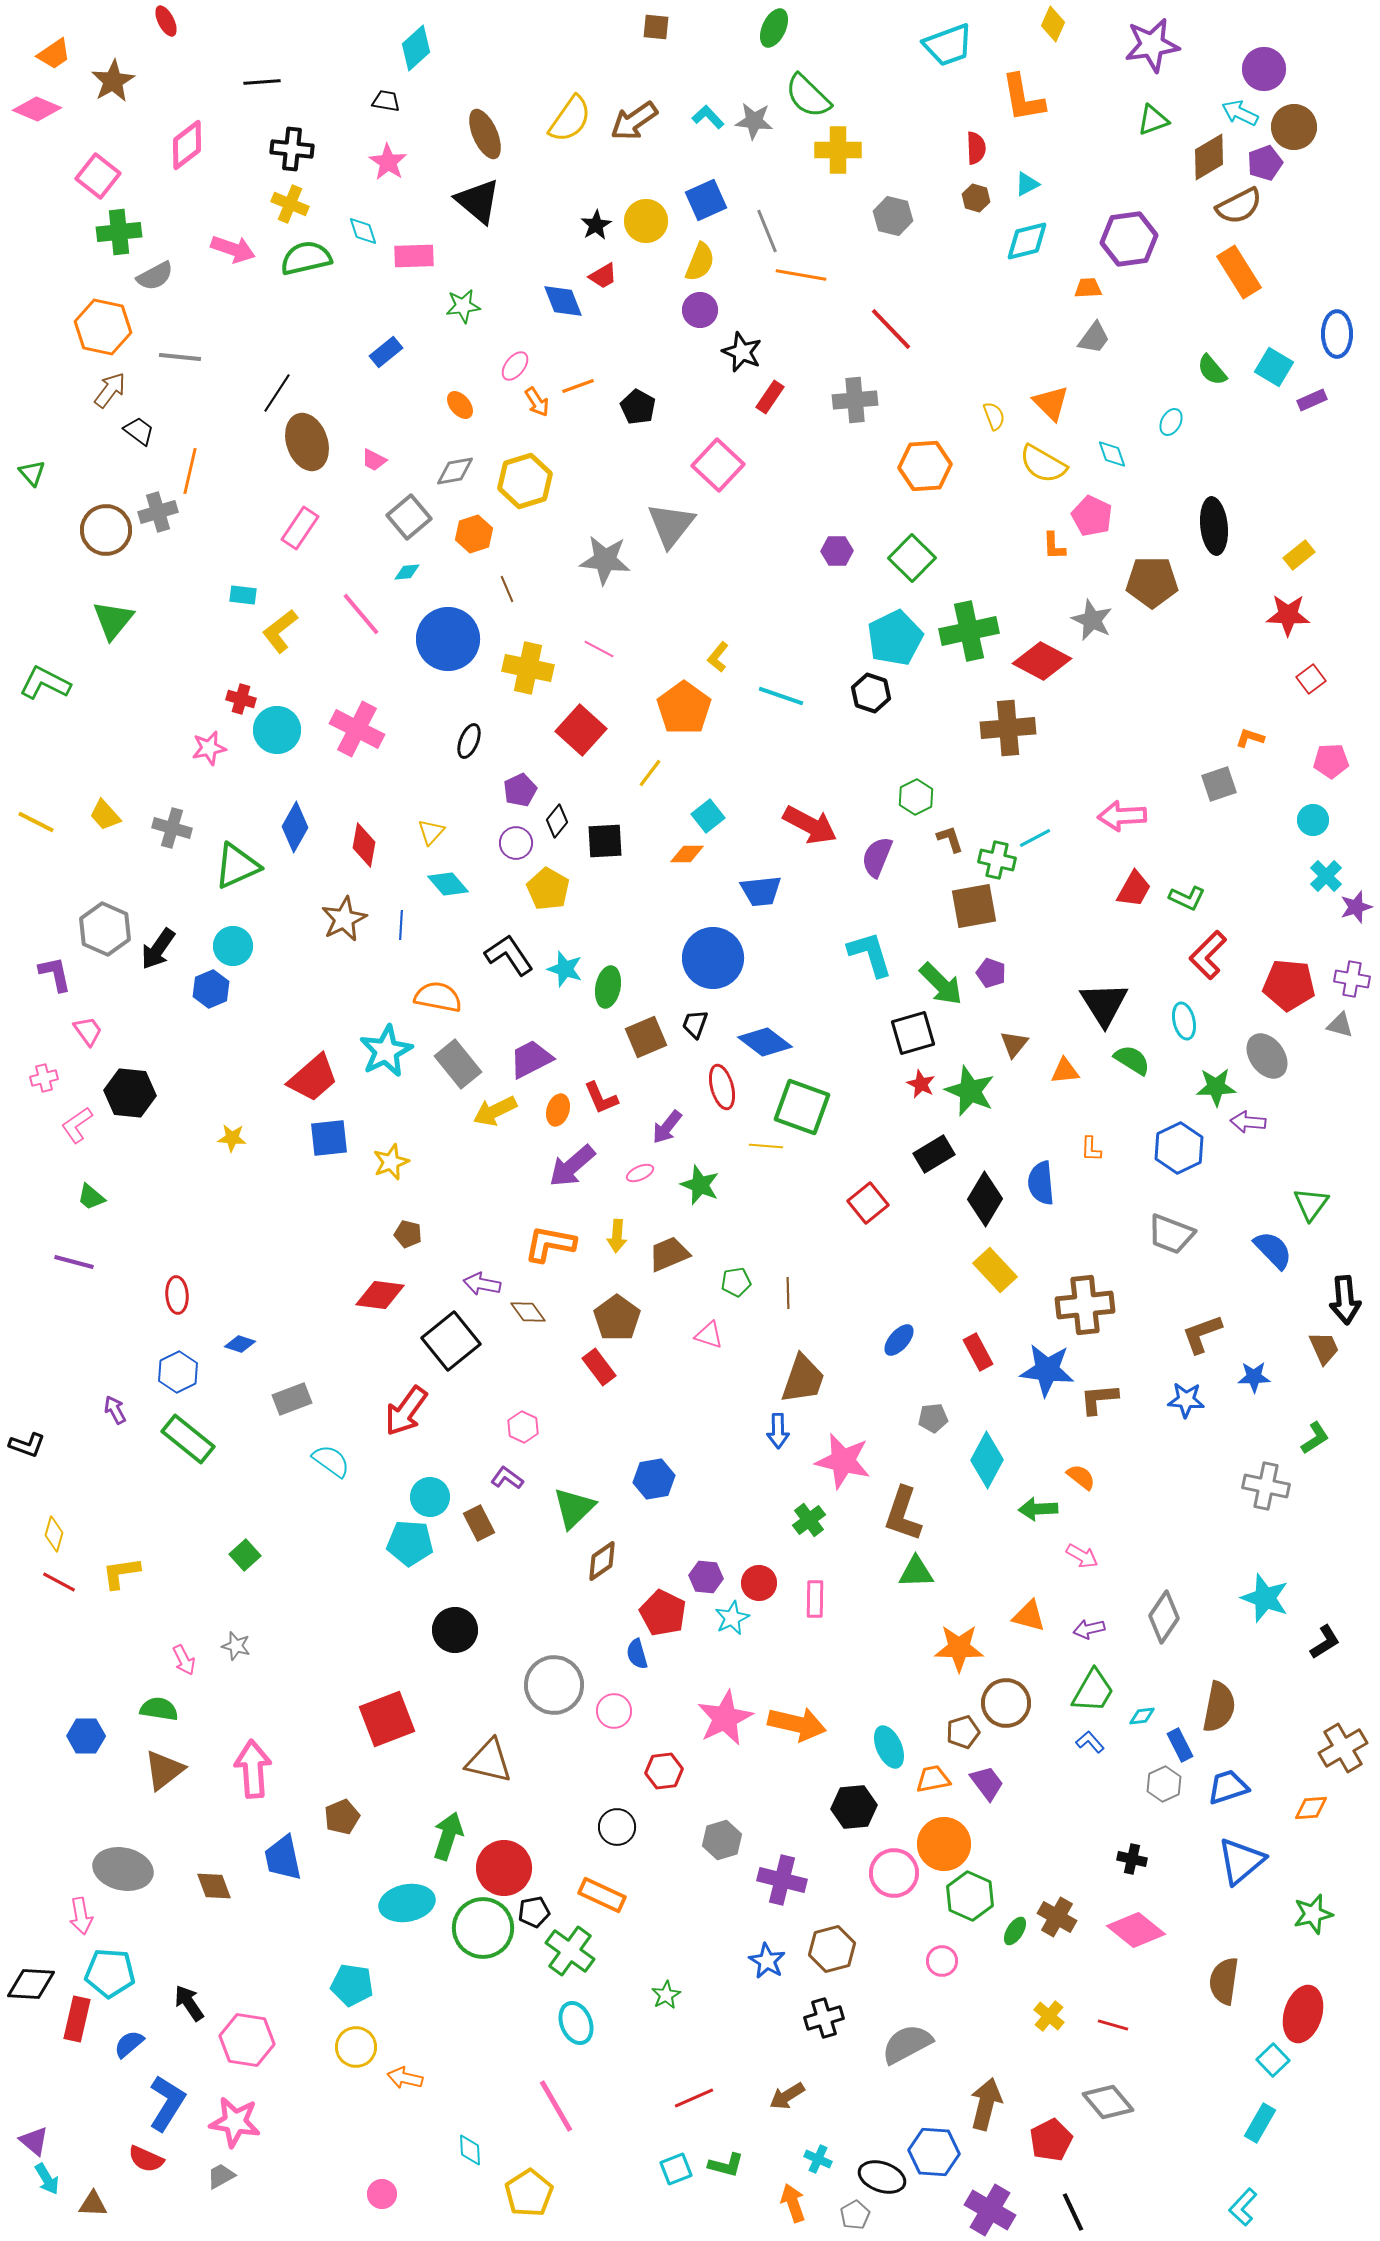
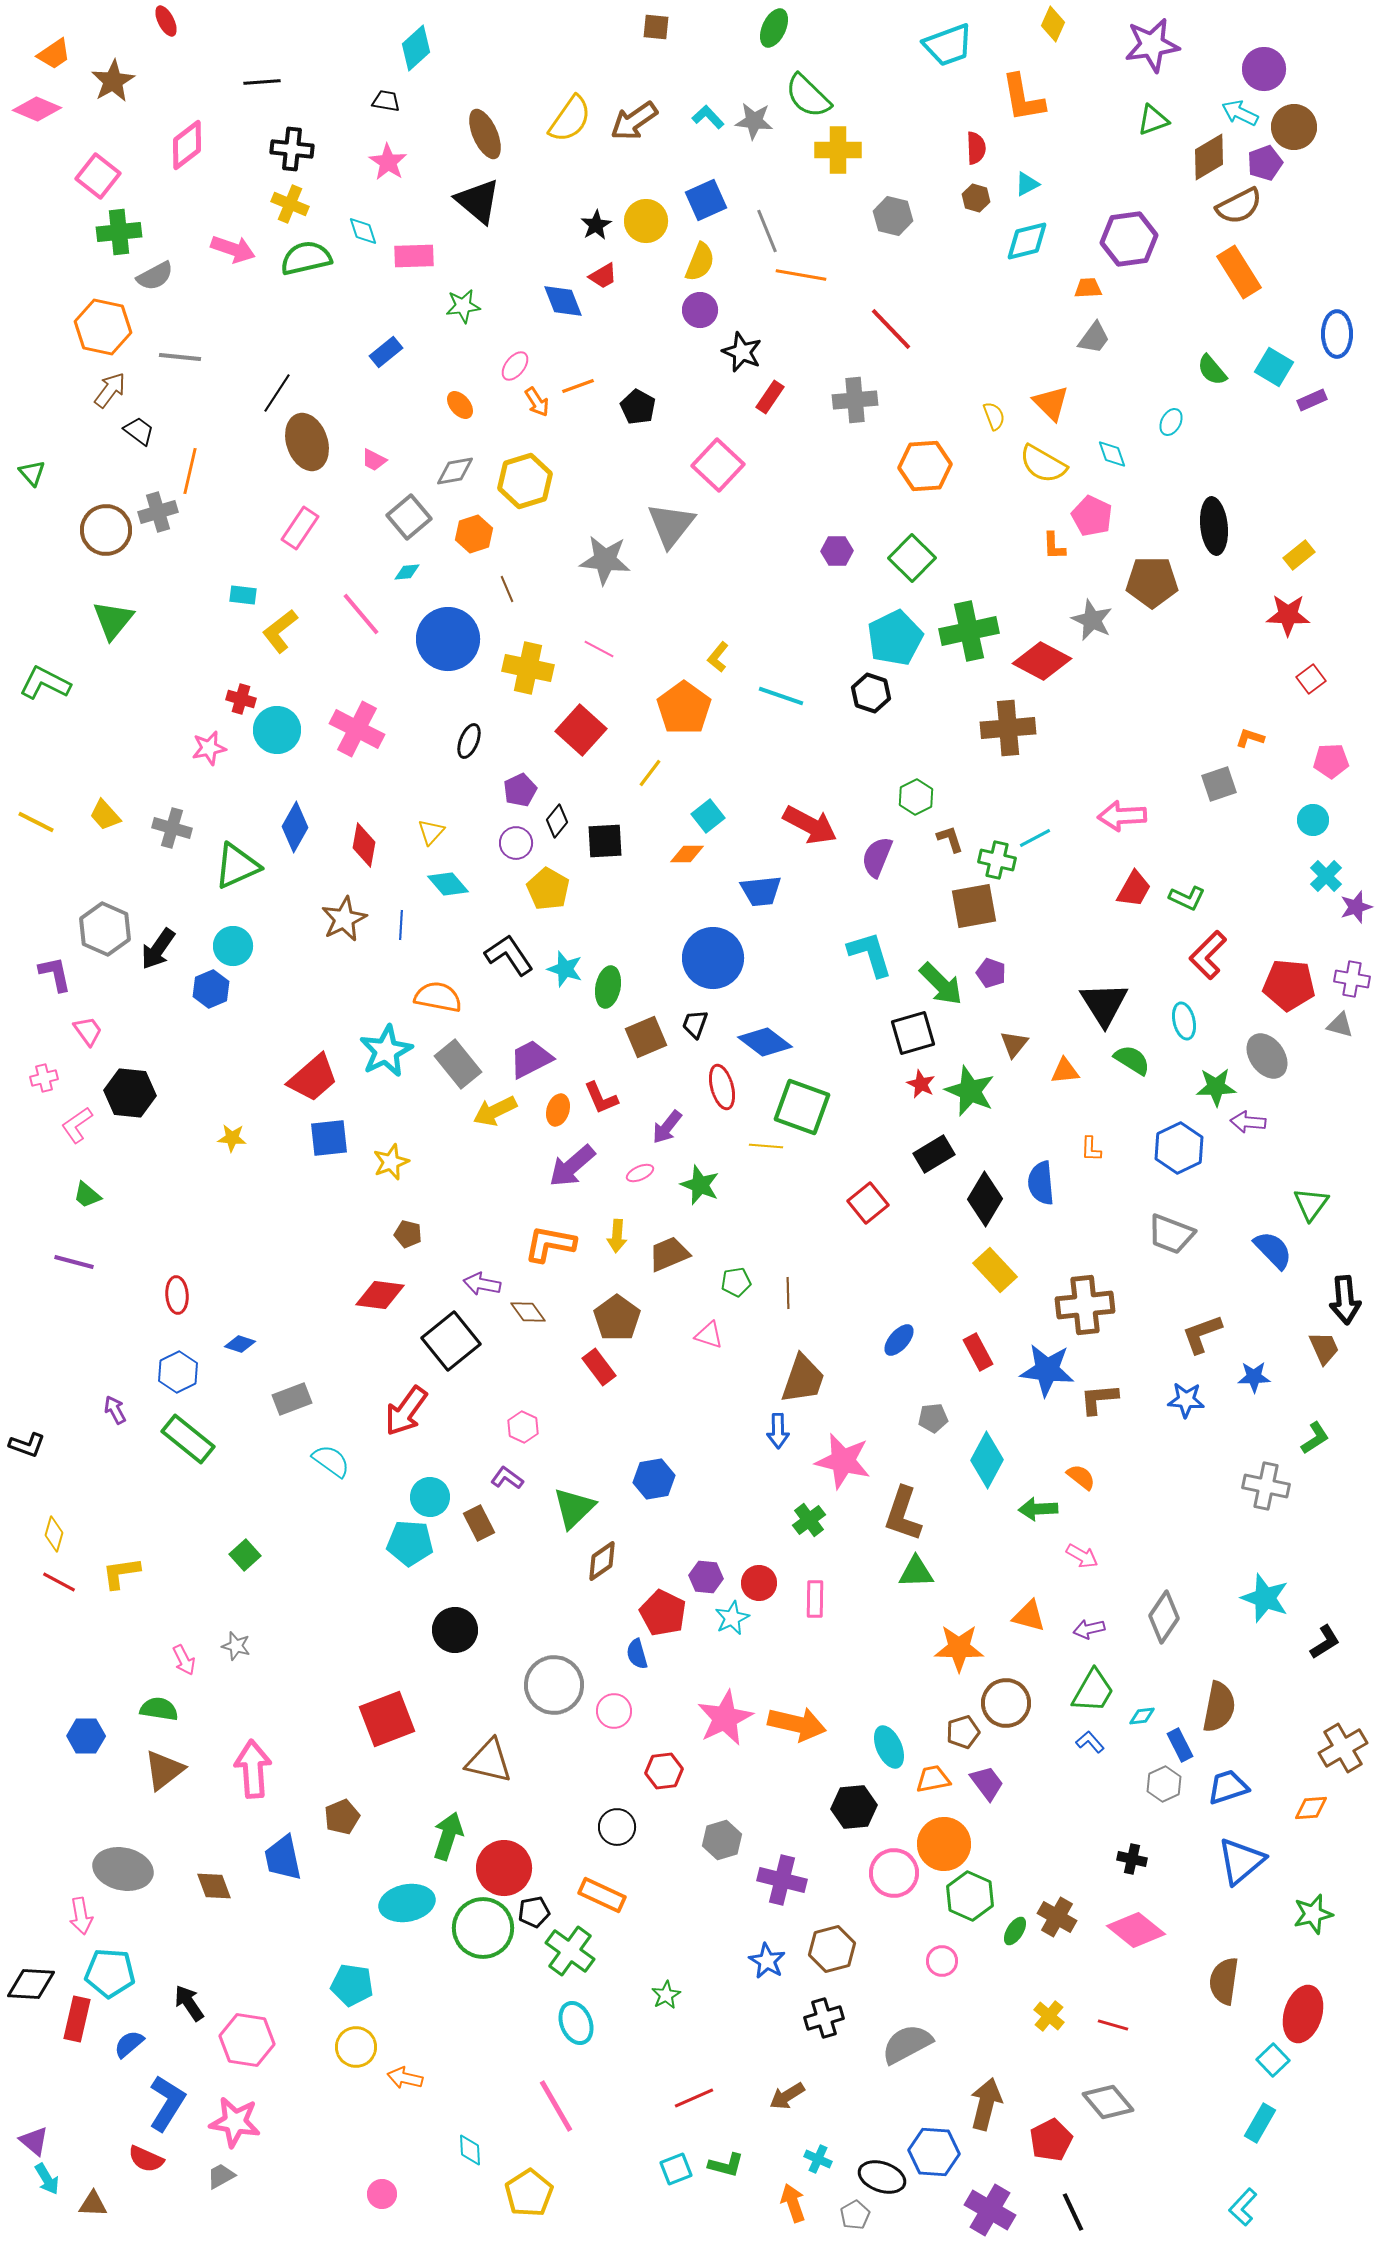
green trapezoid at (91, 1197): moved 4 px left, 2 px up
